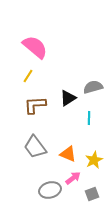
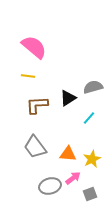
pink semicircle: moved 1 px left
yellow line: rotated 64 degrees clockwise
brown L-shape: moved 2 px right
cyan line: rotated 40 degrees clockwise
orange triangle: rotated 18 degrees counterclockwise
yellow star: moved 2 px left, 1 px up
gray ellipse: moved 4 px up
gray square: moved 2 px left
